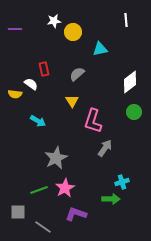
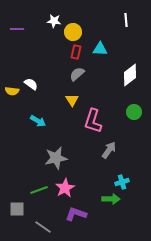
white star: rotated 16 degrees clockwise
purple line: moved 2 px right
cyan triangle: rotated 14 degrees clockwise
red rectangle: moved 32 px right, 17 px up; rotated 24 degrees clockwise
white diamond: moved 7 px up
yellow semicircle: moved 3 px left, 3 px up
yellow triangle: moved 1 px up
gray arrow: moved 4 px right, 2 px down
gray star: rotated 15 degrees clockwise
gray square: moved 1 px left, 3 px up
